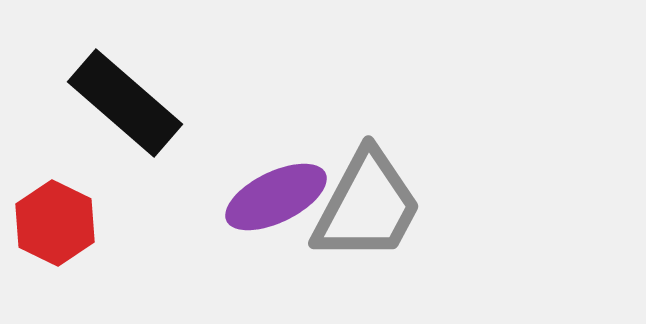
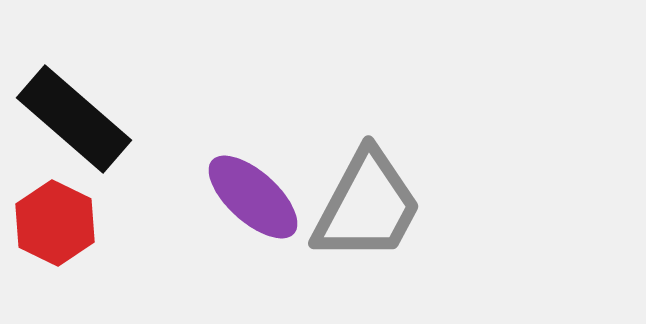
black rectangle: moved 51 px left, 16 px down
purple ellipse: moved 23 px left; rotated 68 degrees clockwise
